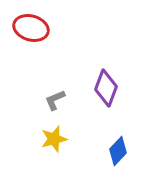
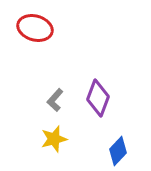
red ellipse: moved 4 px right
purple diamond: moved 8 px left, 10 px down
gray L-shape: rotated 25 degrees counterclockwise
